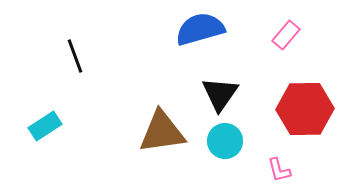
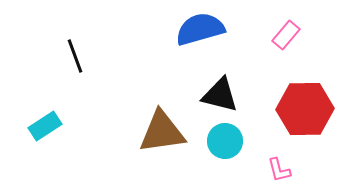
black triangle: moved 1 px down; rotated 51 degrees counterclockwise
